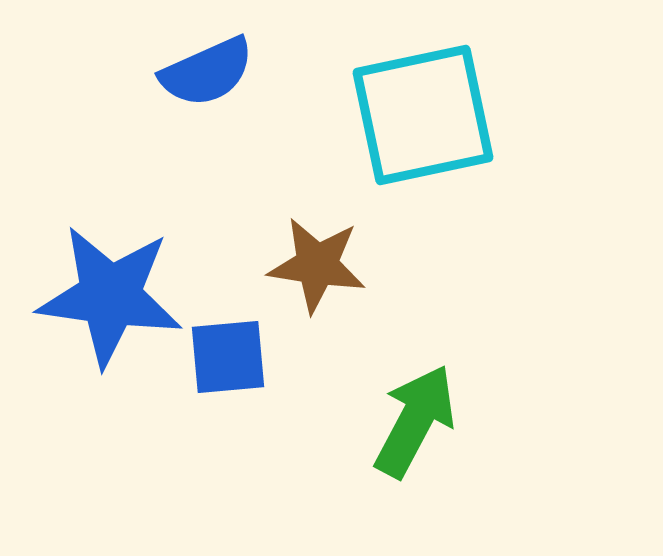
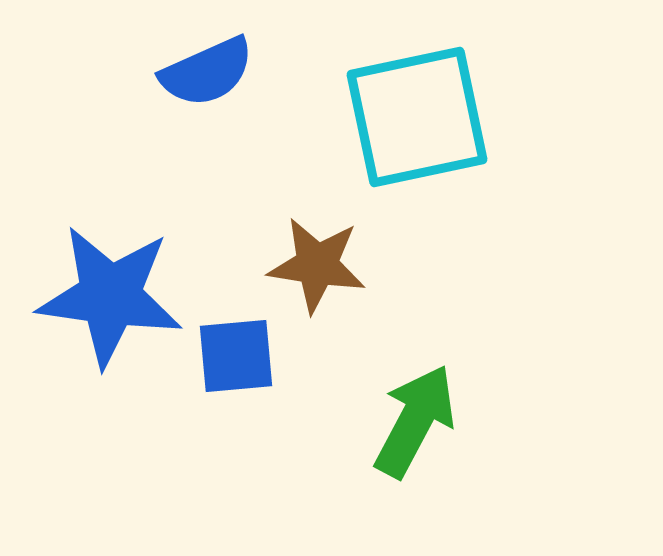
cyan square: moved 6 px left, 2 px down
blue square: moved 8 px right, 1 px up
